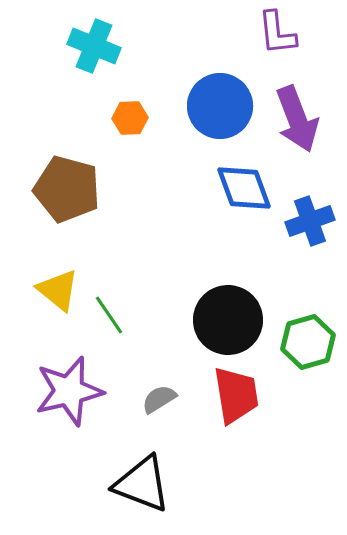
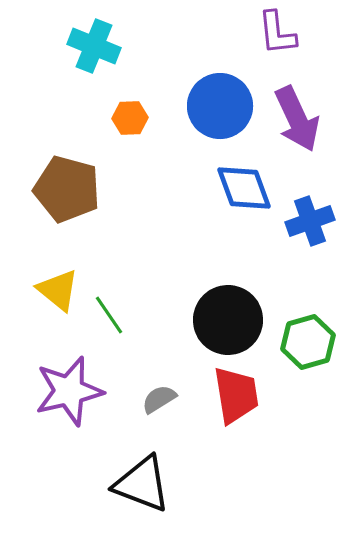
purple arrow: rotated 4 degrees counterclockwise
